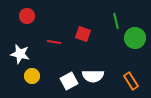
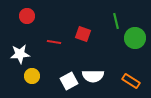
white star: rotated 18 degrees counterclockwise
orange rectangle: rotated 24 degrees counterclockwise
